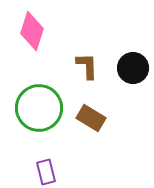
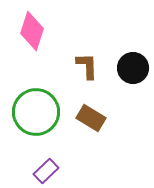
green circle: moved 3 px left, 4 px down
purple rectangle: moved 1 px up; rotated 60 degrees clockwise
